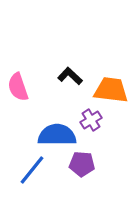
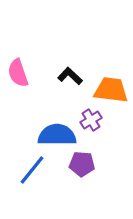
pink semicircle: moved 14 px up
